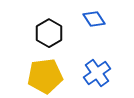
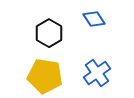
yellow pentagon: rotated 16 degrees clockwise
